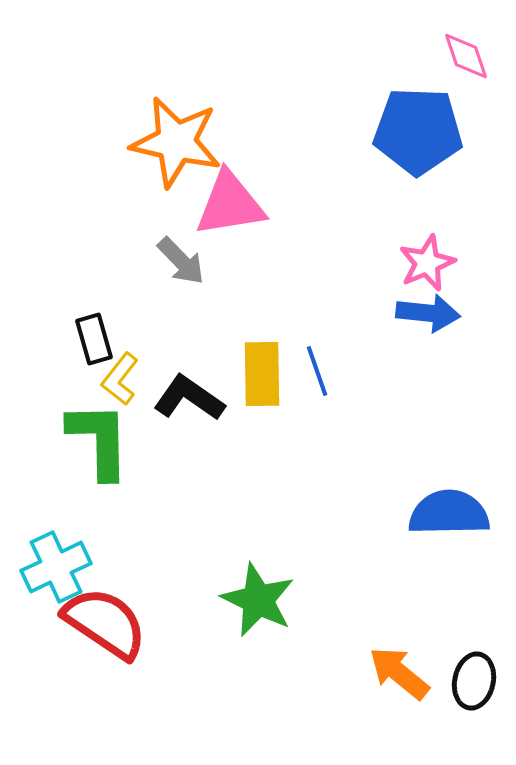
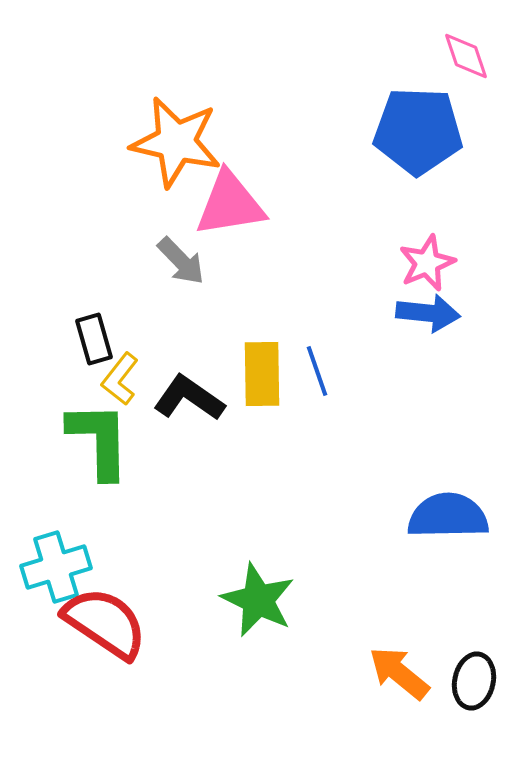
blue semicircle: moved 1 px left, 3 px down
cyan cross: rotated 8 degrees clockwise
